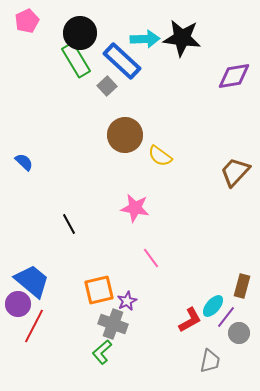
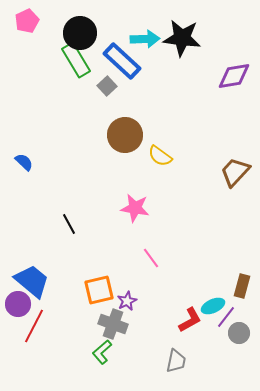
cyan ellipse: rotated 25 degrees clockwise
gray trapezoid: moved 34 px left
